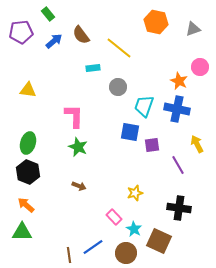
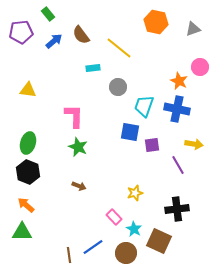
yellow arrow: moved 3 px left; rotated 126 degrees clockwise
black cross: moved 2 px left, 1 px down; rotated 15 degrees counterclockwise
